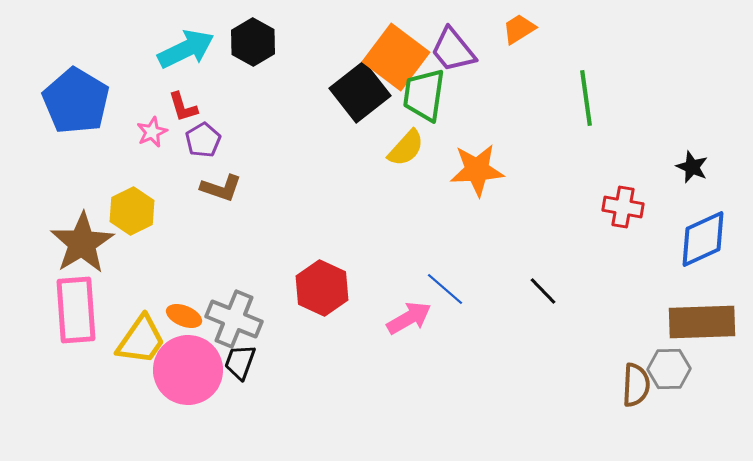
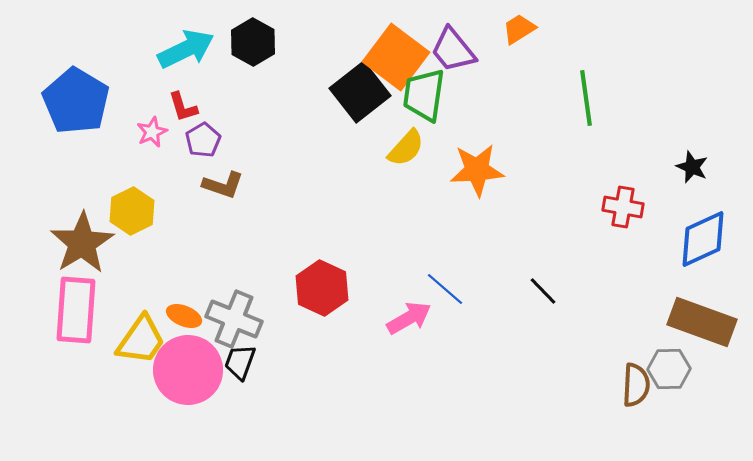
brown L-shape: moved 2 px right, 3 px up
pink rectangle: rotated 8 degrees clockwise
brown rectangle: rotated 22 degrees clockwise
